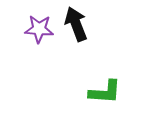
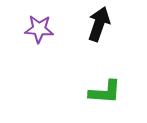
black arrow: moved 23 px right; rotated 40 degrees clockwise
